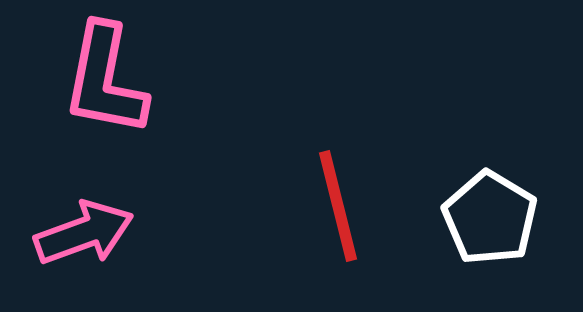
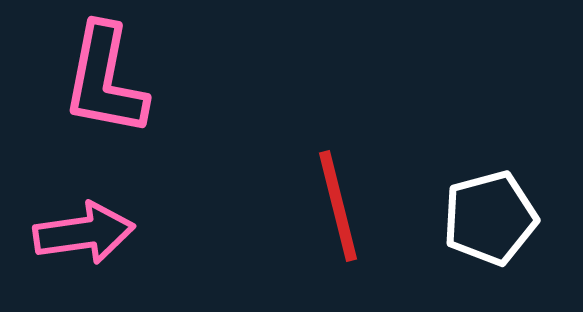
white pentagon: rotated 26 degrees clockwise
pink arrow: rotated 12 degrees clockwise
